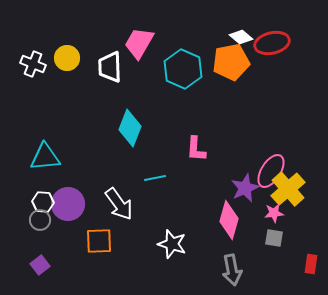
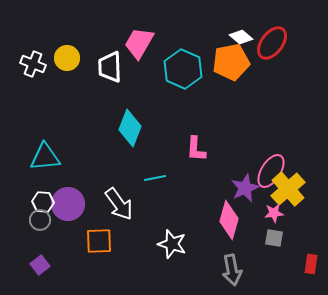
red ellipse: rotated 40 degrees counterclockwise
